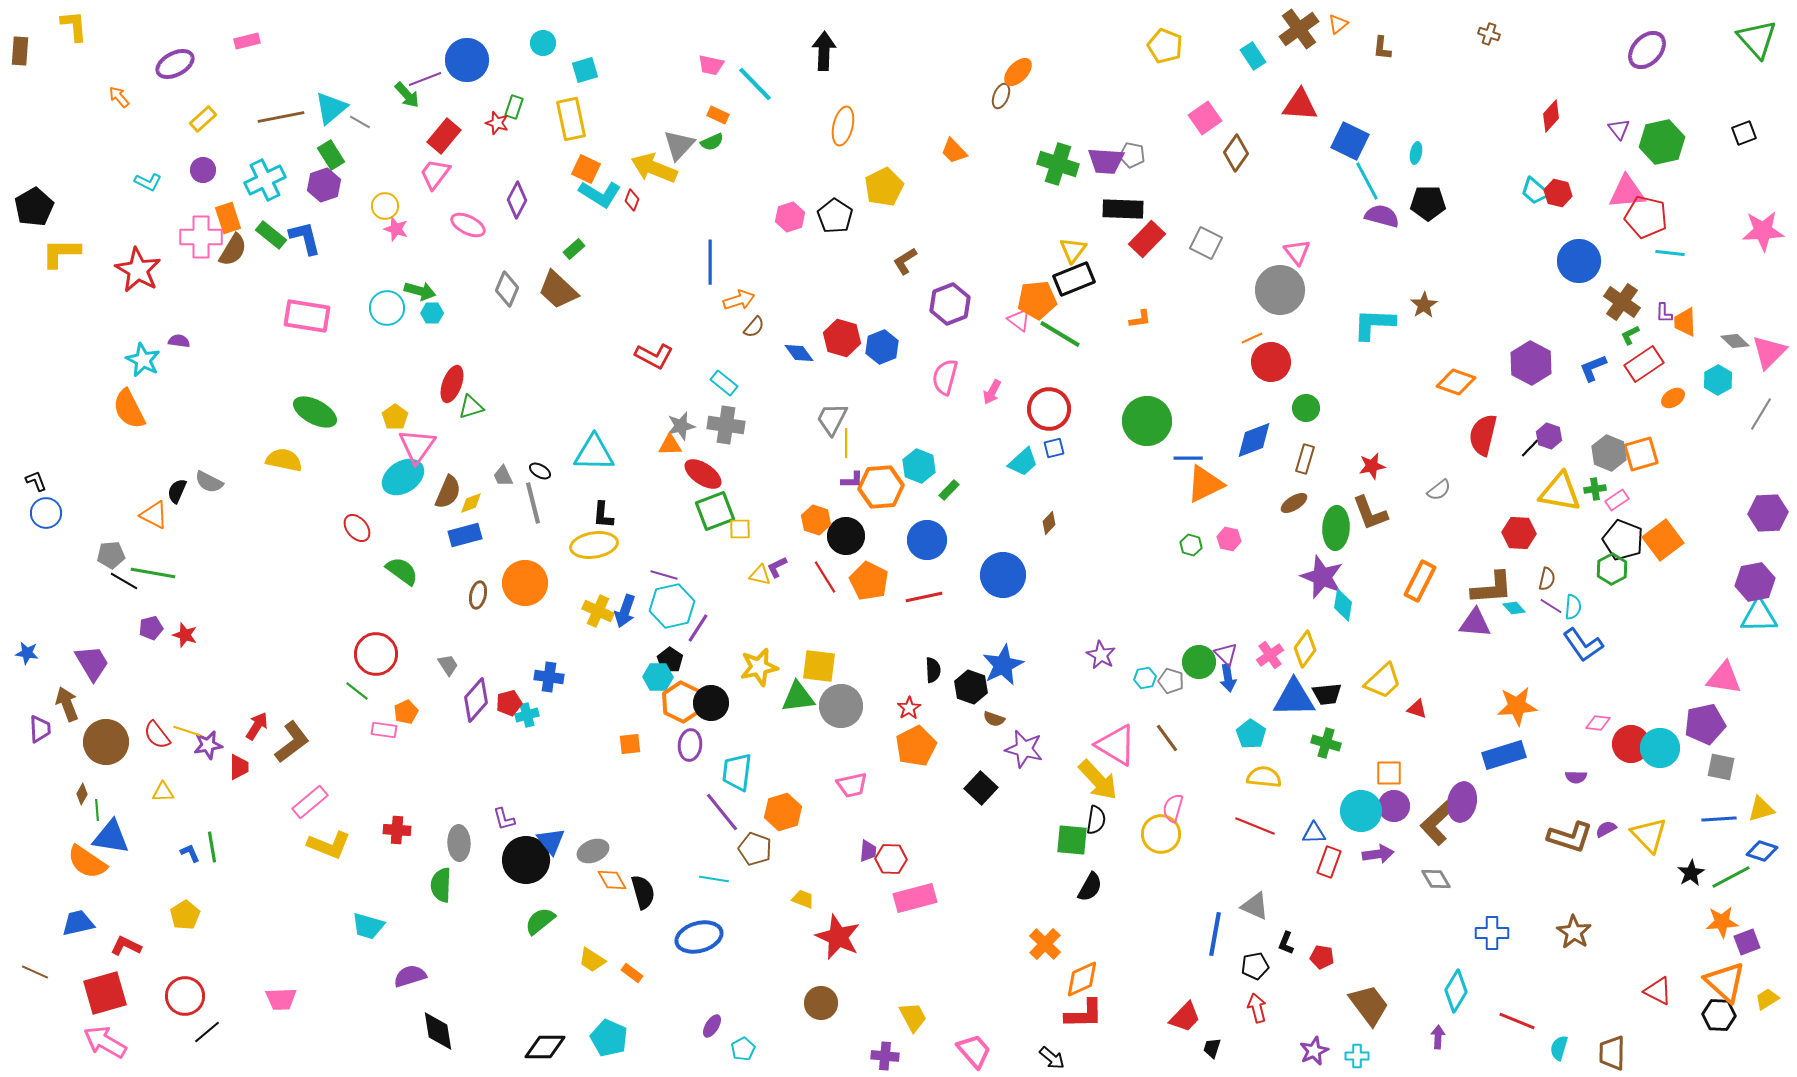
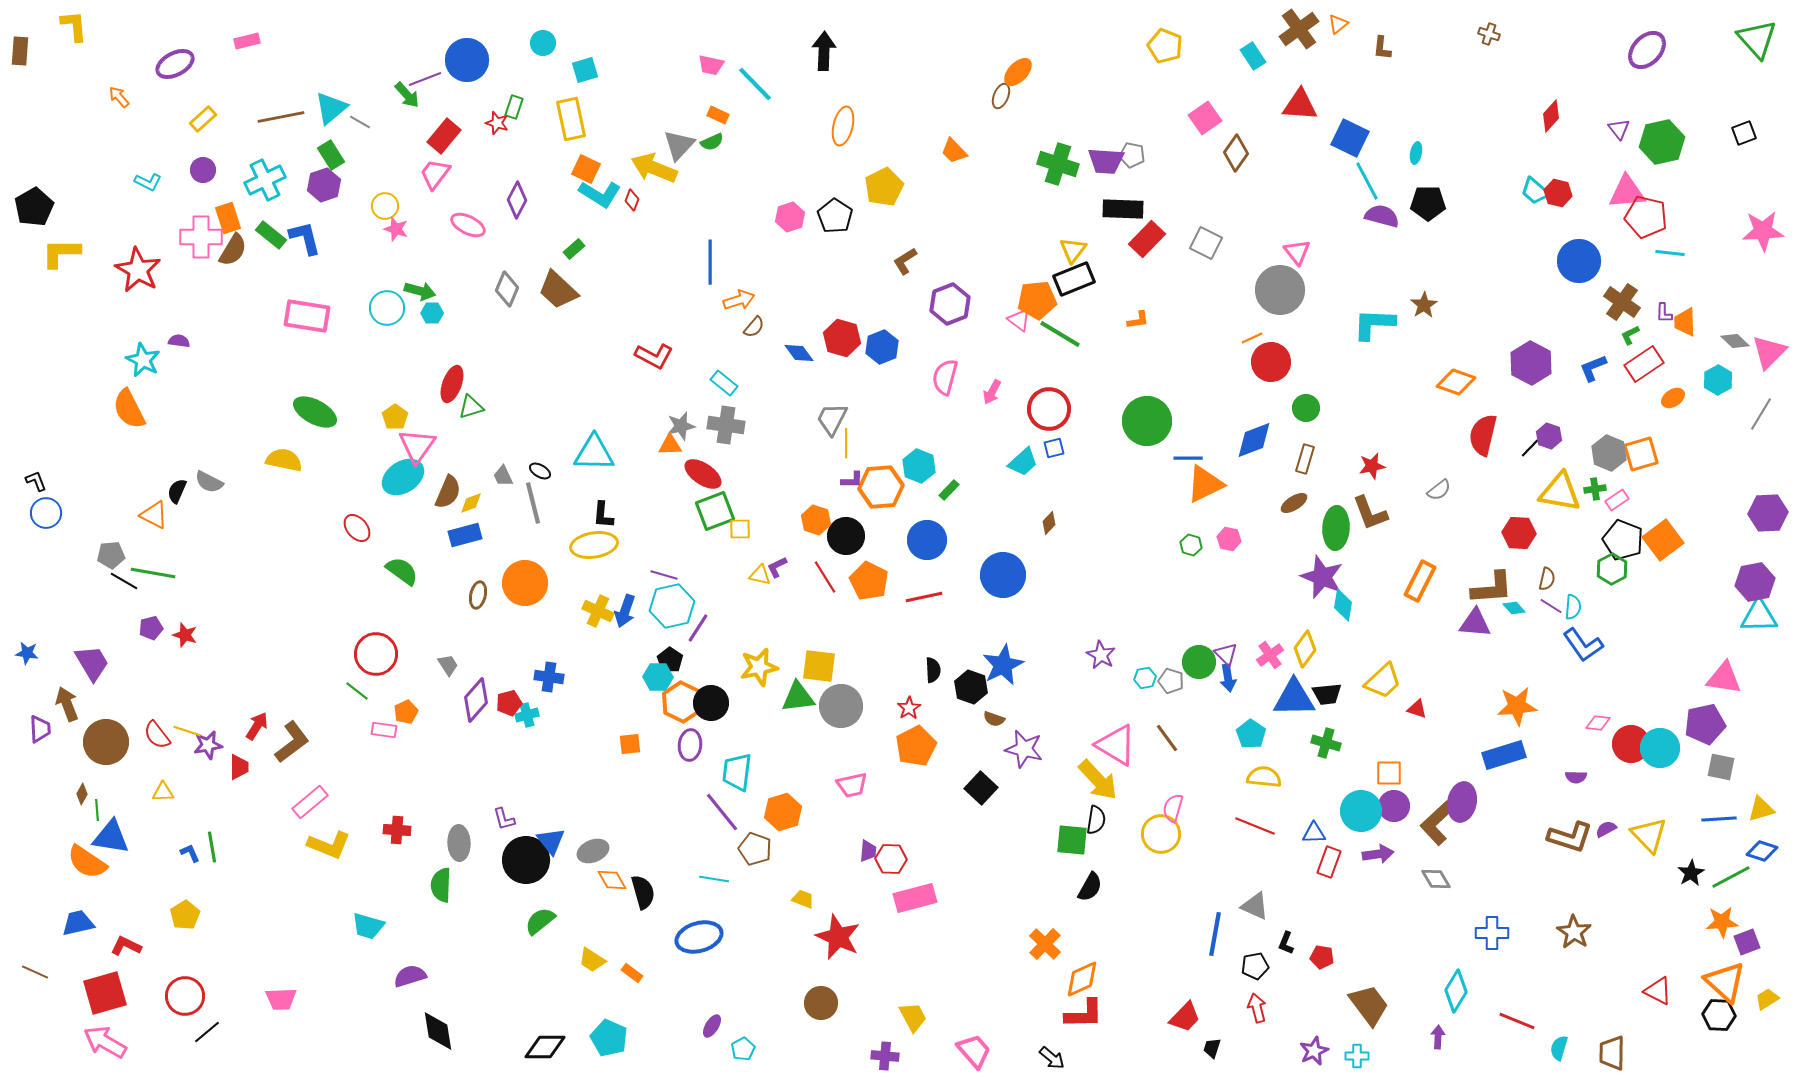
blue square at (1350, 141): moved 3 px up
orange L-shape at (1140, 319): moved 2 px left, 1 px down
